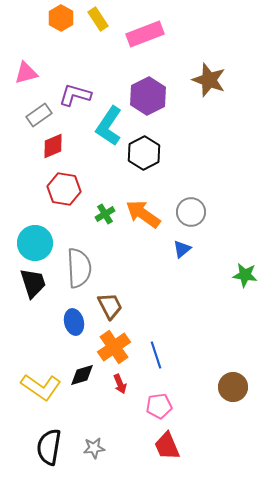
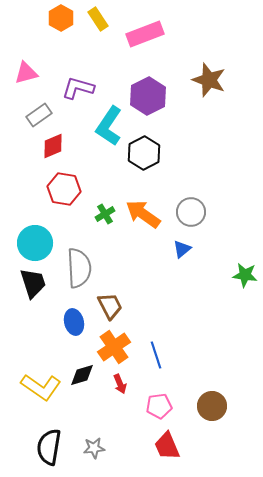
purple L-shape: moved 3 px right, 7 px up
brown circle: moved 21 px left, 19 px down
